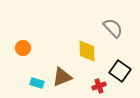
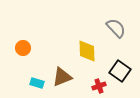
gray semicircle: moved 3 px right
